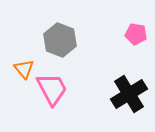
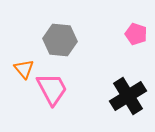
pink pentagon: rotated 10 degrees clockwise
gray hexagon: rotated 16 degrees counterclockwise
black cross: moved 1 px left, 2 px down
